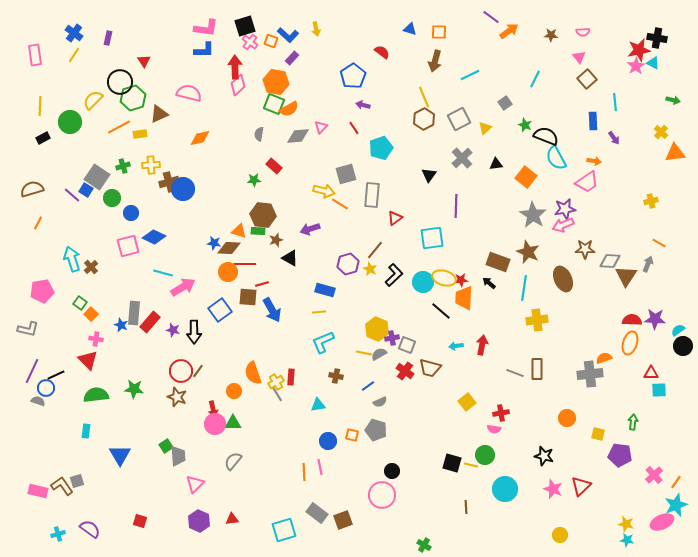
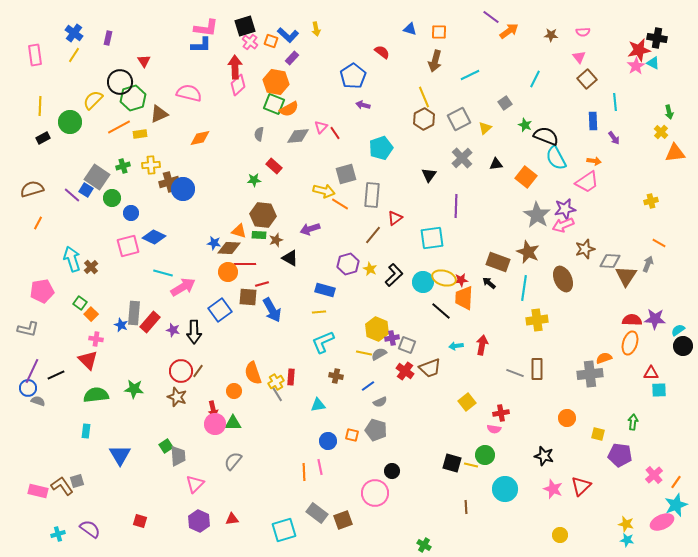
blue L-shape at (204, 50): moved 3 px left, 5 px up
green arrow at (673, 100): moved 4 px left, 12 px down; rotated 64 degrees clockwise
red line at (354, 128): moved 19 px left, 5 px down
gray star at (533, 215): moved 4 px right
green rectangle at (258, 231): moved 1 px right, 4 px down
brown star at (585, 249): rotated 18 degrees counterclockwise
brown line at (375, 250): moved 2 px left, 15 px up
brown trapezoid at (430, 368): rotated 35 degrees counterclockwise
blue circle at (46, 388): moved 18 px left
pink circle at (382, 495): moved 7 px left, 2 px up
